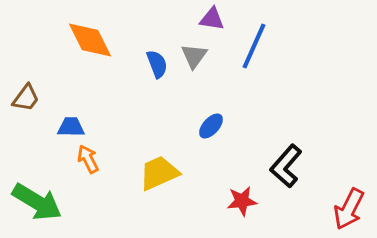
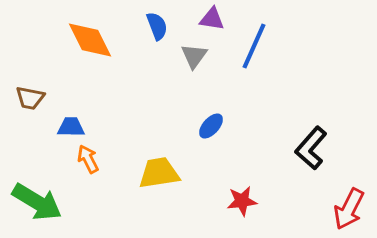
blue semicircle: moved 38 px up
brown trapezoid: moved 4 px right; rotated 64 degrees clockwise
black L-shape: moved 25 px right, 18 px up
yellow trapezoid: rotated 15 degrees clockwise
